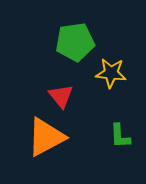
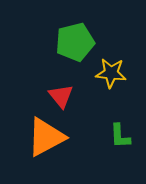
green pentagon: rotated 6 degrees counterclockwise
